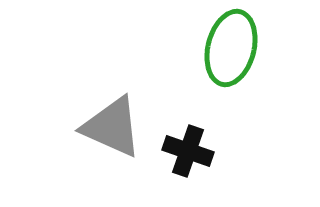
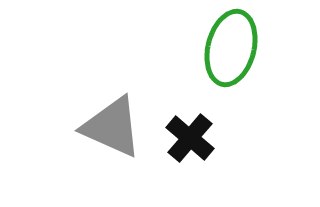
black cross: moved 2 px right, 13 px up; rotated 21 degrees clockwise
